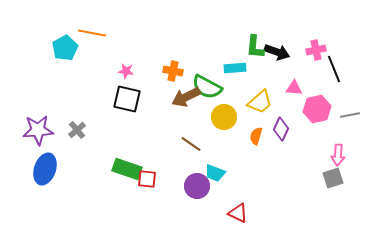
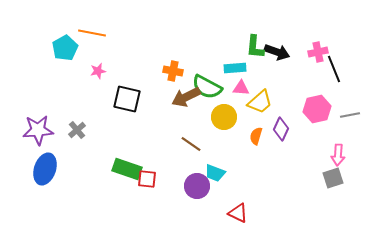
pink cross: moved 2 px right, 2 px down
pink star: moved 28 px left; rotated 21 degrees counterclockwise
pink triangle: moved 53 px left
